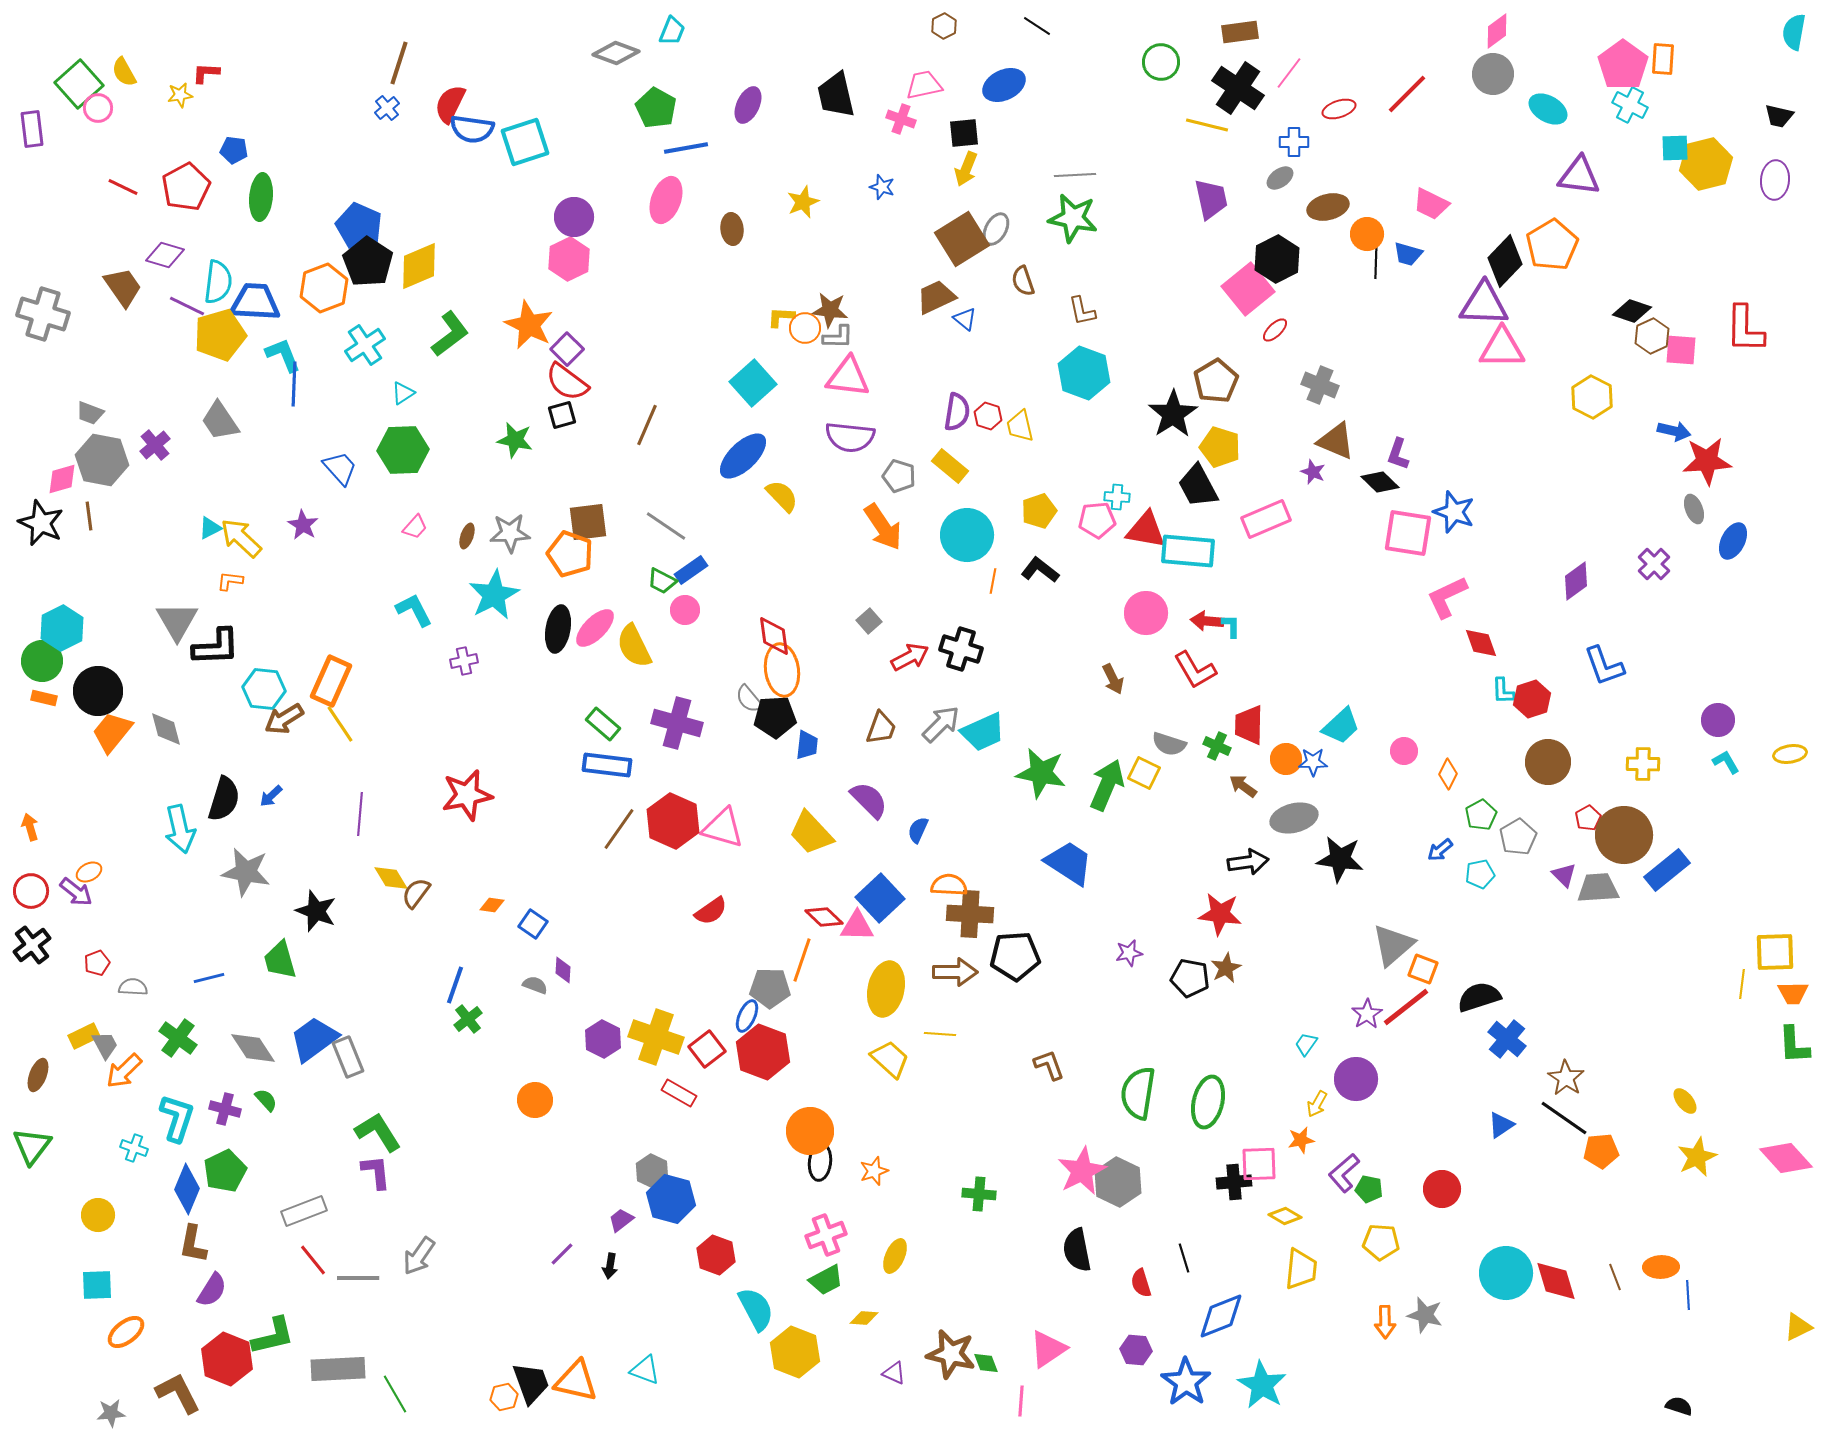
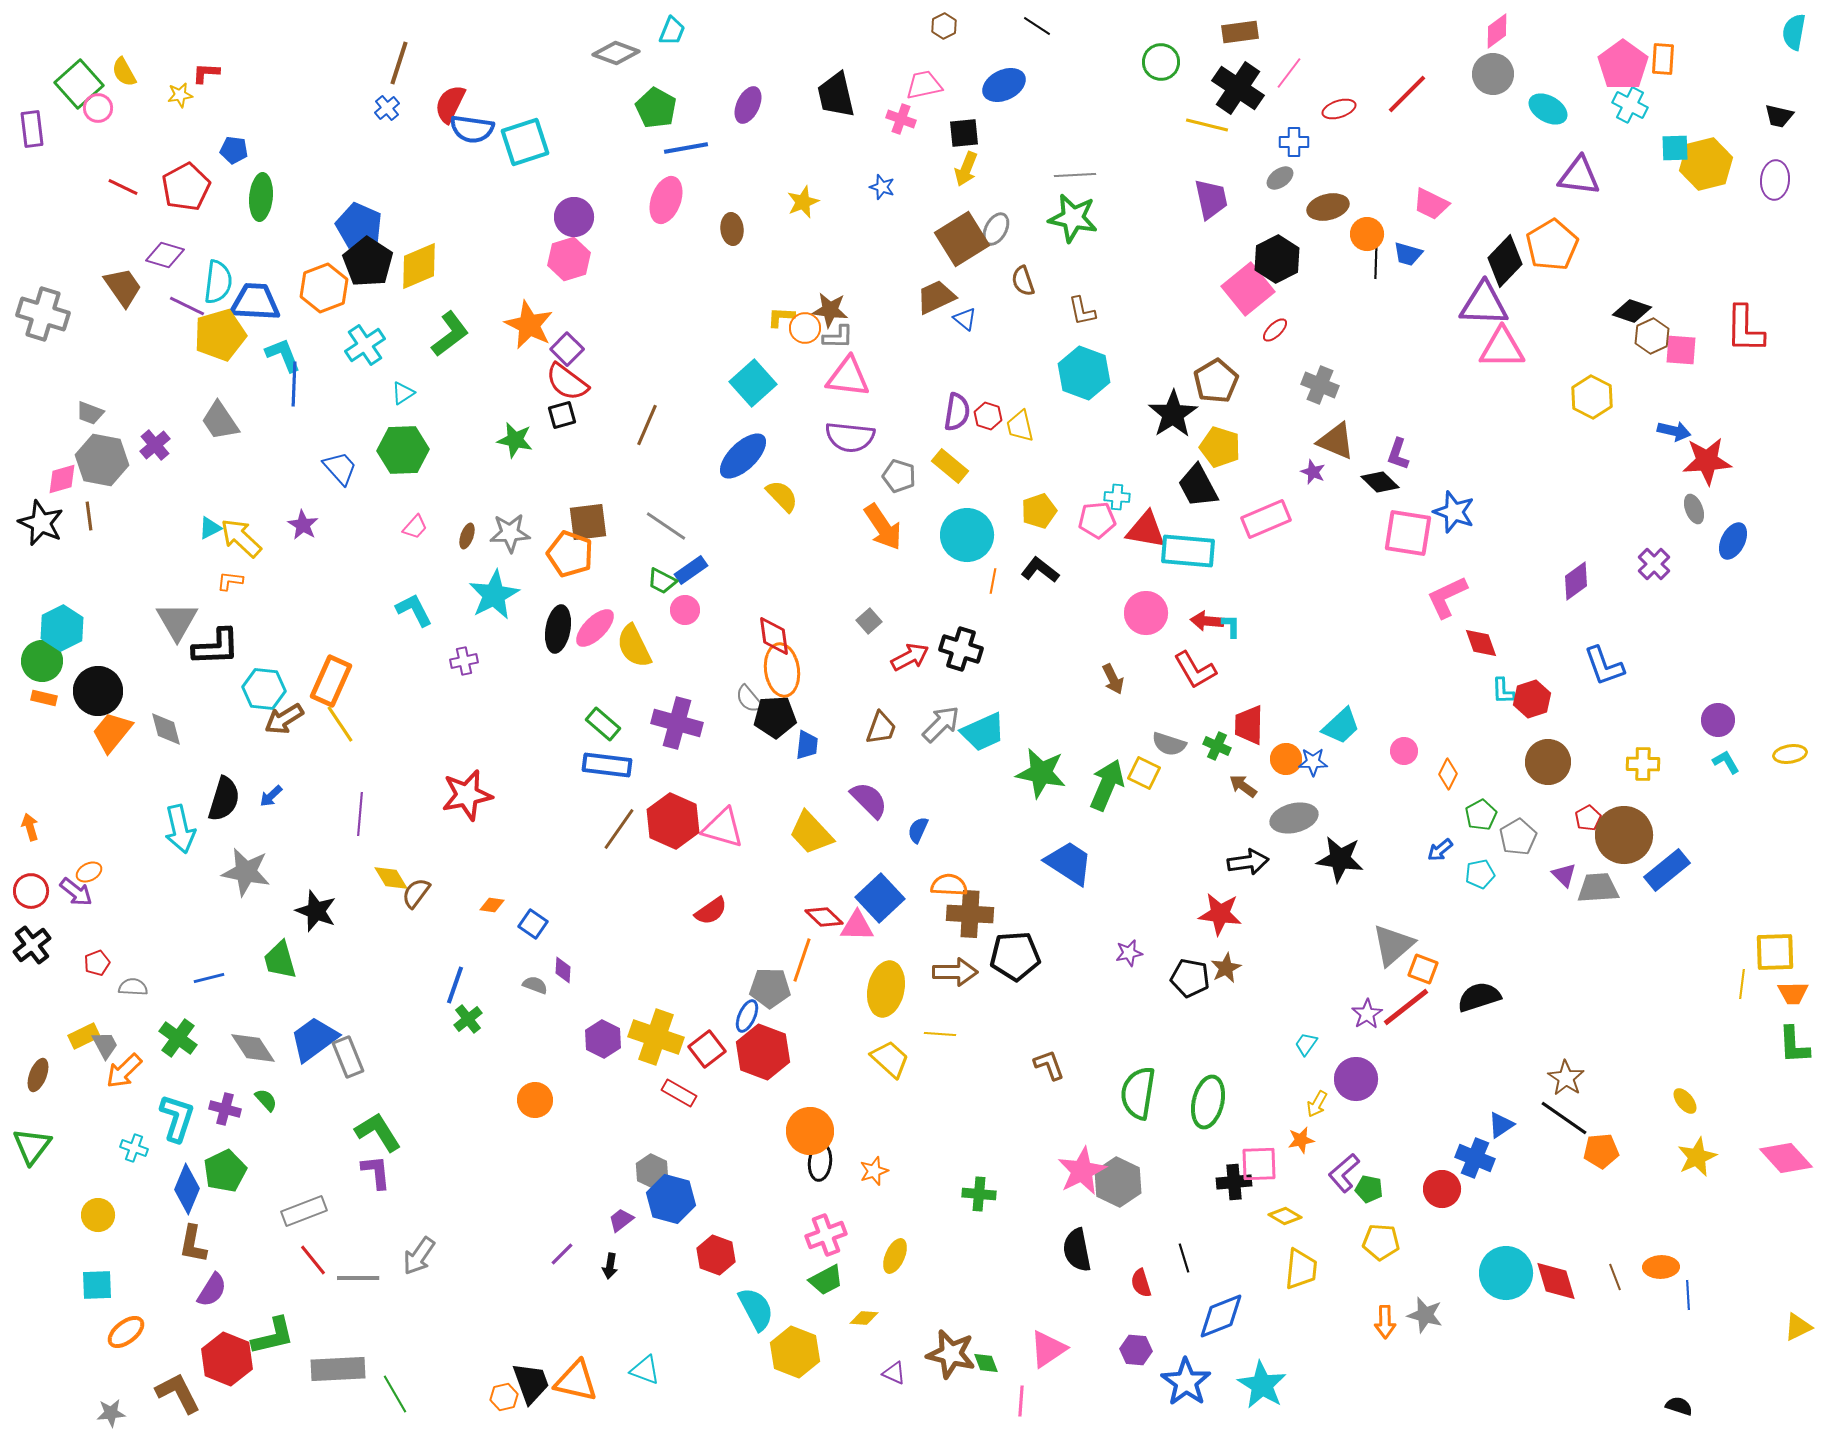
pink hexagon at (569, 259): rotated 9 degrees clockwise
blue cross at (1507, 1039): moved 32 px left, 119 px down; rotated 18 degrees counterclockwise
